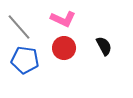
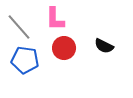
pink L-shape: moved 8 px left; rotated 65 degrees clockwise
black semicircle: rotated 144 degrees clockwise
